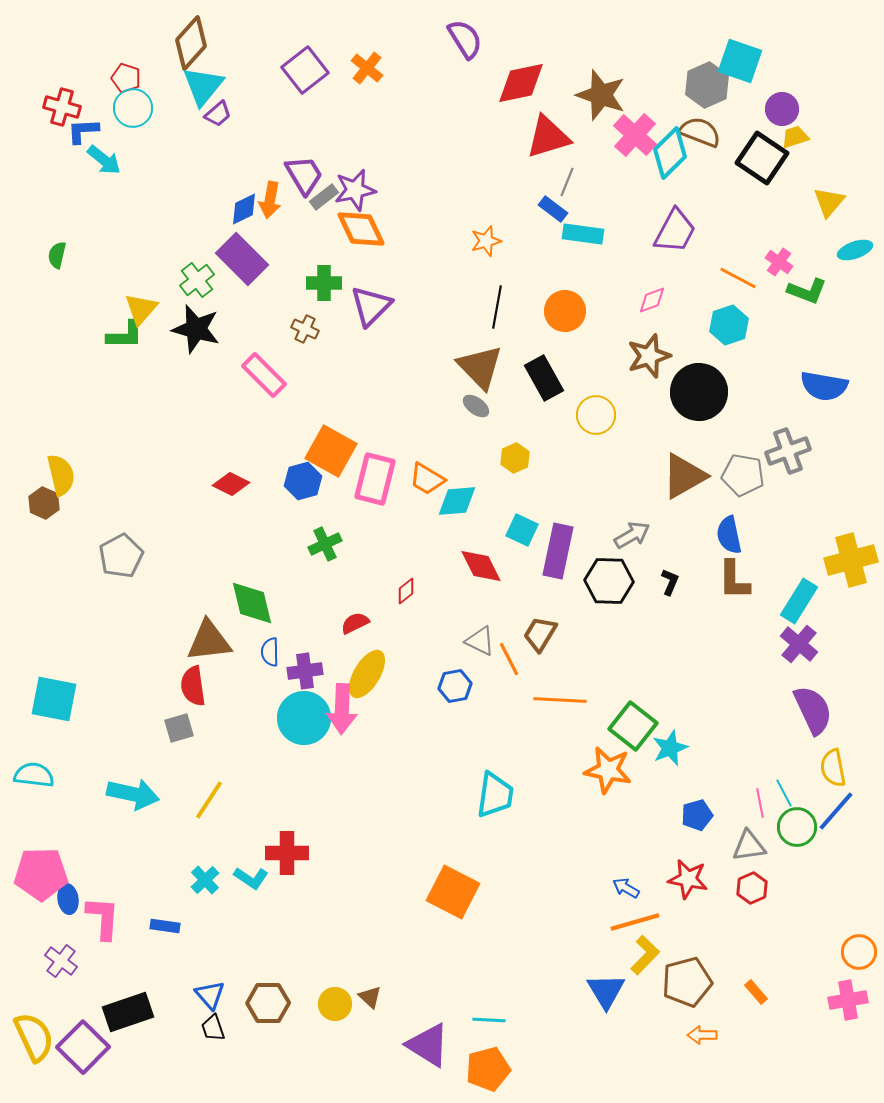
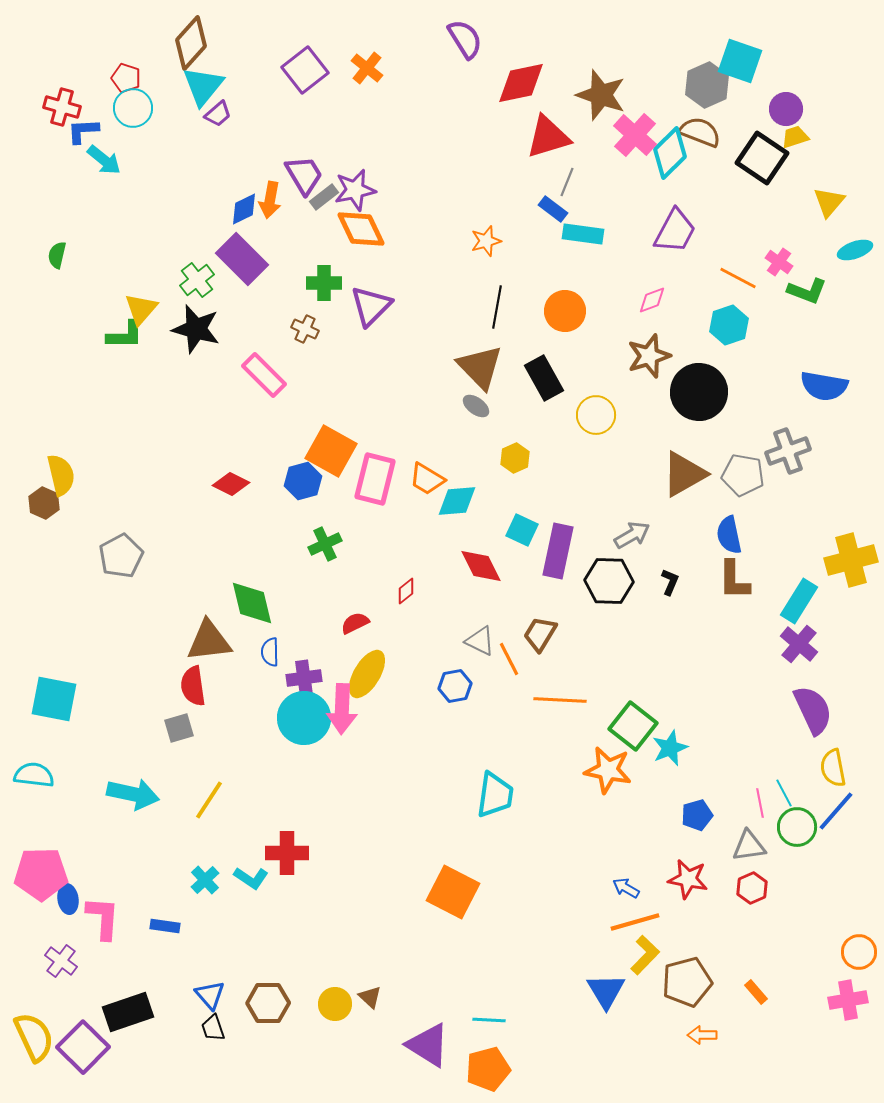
purple circle at (782, 109): moved 4 px right
brown triangle at (684, 476): moved 2 px up
purple cross at (305, 671): moved 1 px left, 7 px down
